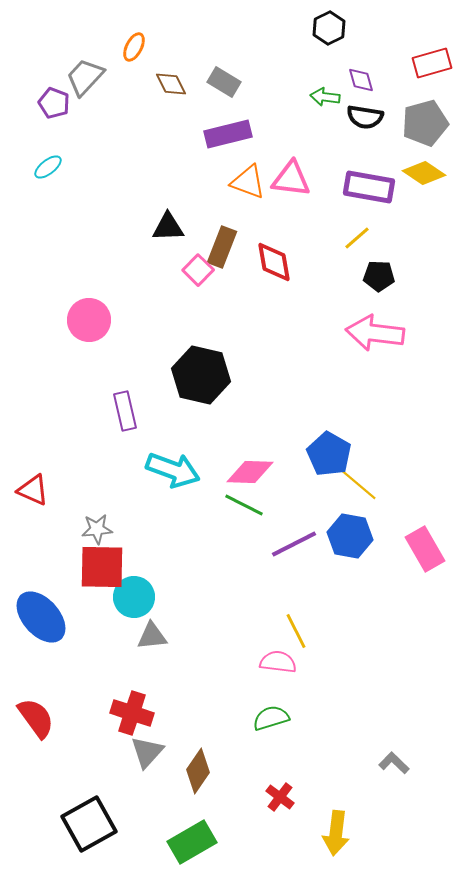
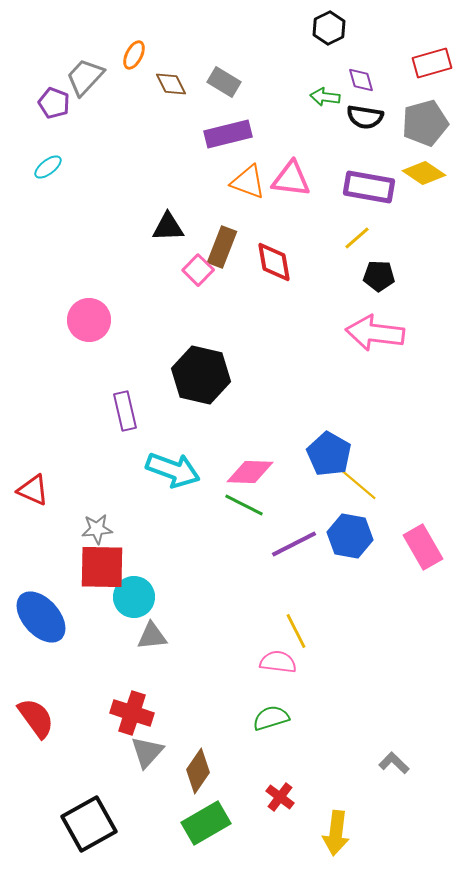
orange ellipse at (134, 47): moved 8 px down
pink rectangle at (425, 549): moved 2 px left, 2 px up
green rectangle at (192, 842): moved 14 px right, 19 px up
